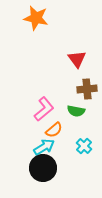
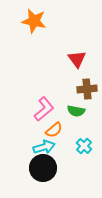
orange star: moved 2 px left, 3 px down
cyan arrow: rotated 15 degrees clockwise
